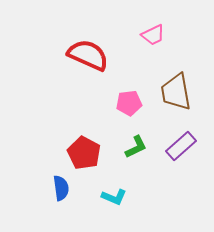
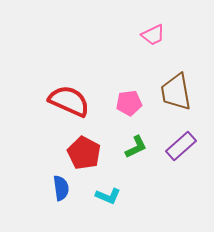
red semicircle: moved 19 px left, 46 px down
cyan L-shape: moved 6 px left, 1 px up
